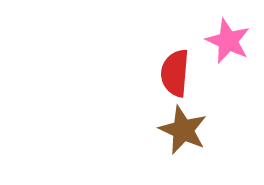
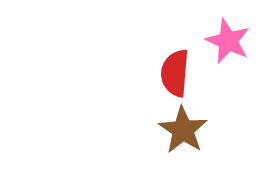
brown star: rotated 9 degrees clockwise
